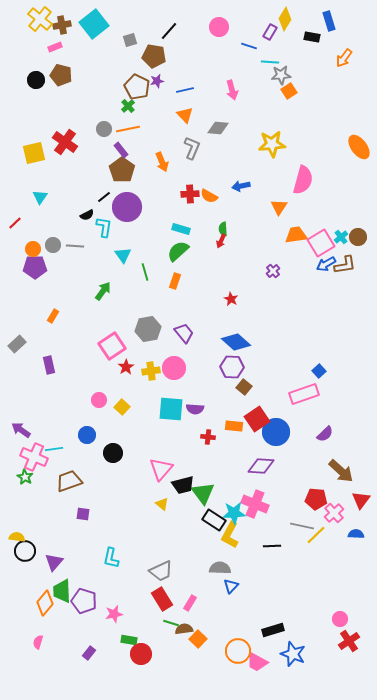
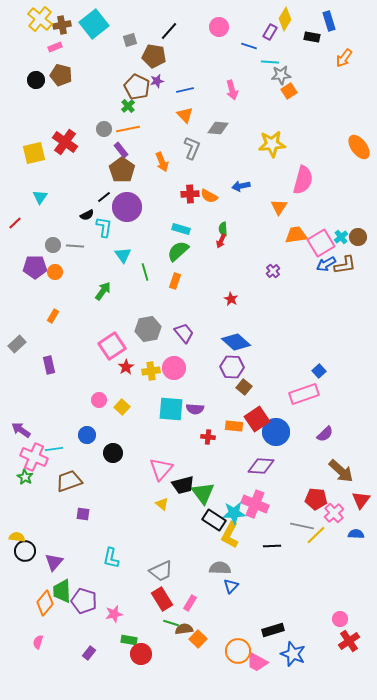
orange circle at (33, 249): moved 22 px right, 23 px down
